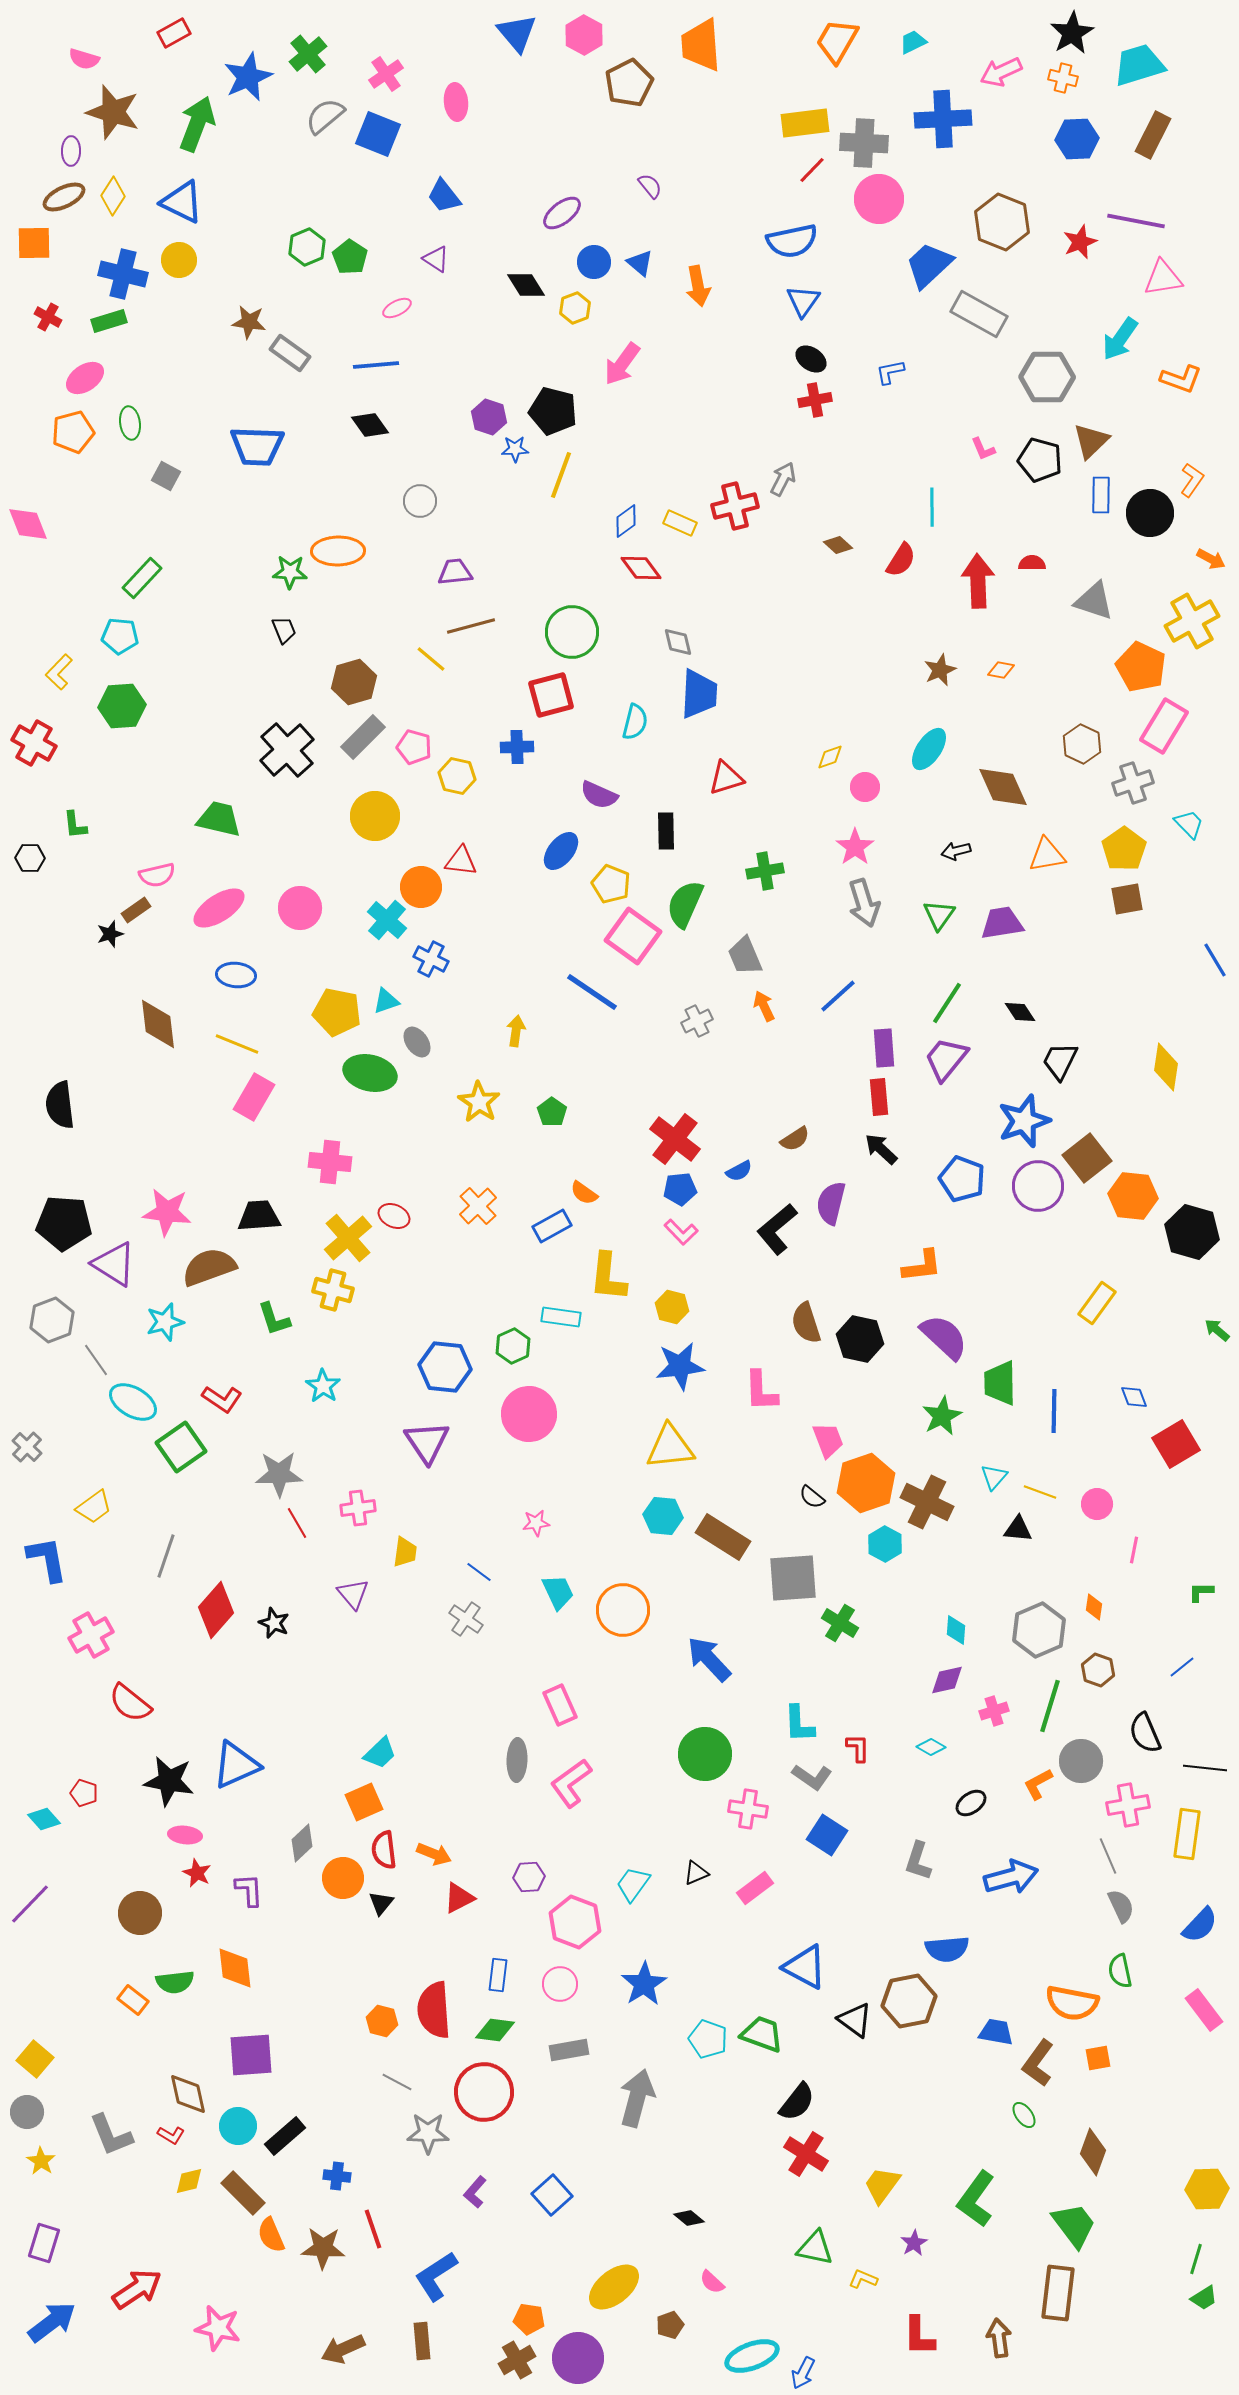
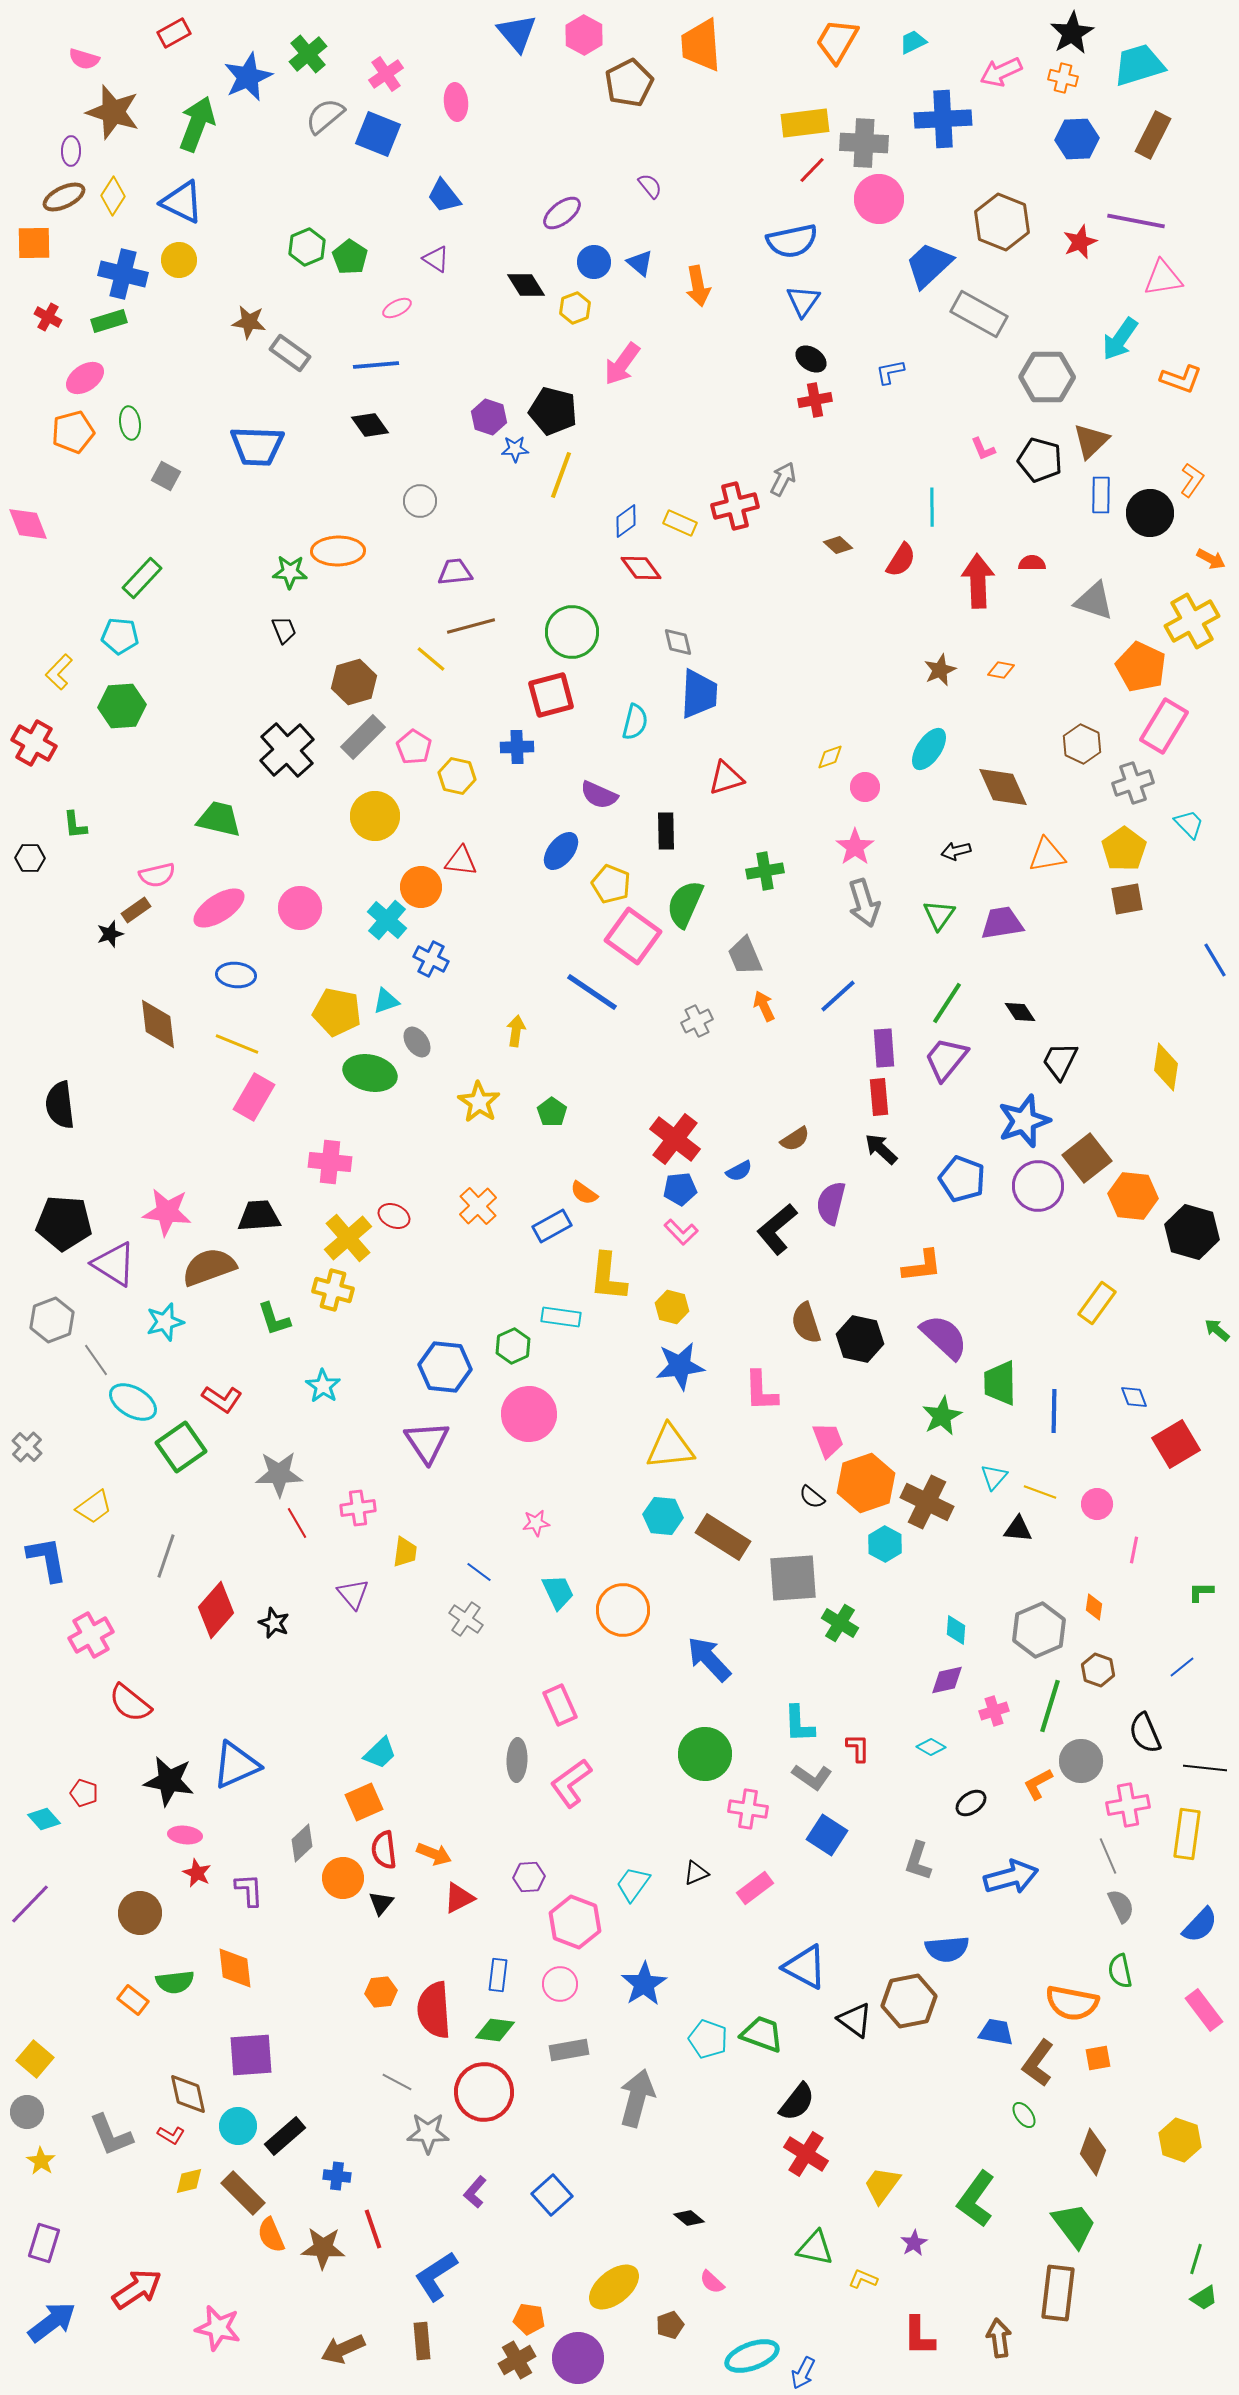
pink pentagon at (414, 747): rotated 16 degrees clockwise
orange hexagon at (382, 2021): moved 1 px left, 29 px up; rotated 20 degrees counterclockwise
yellow hexagon at (1207, 2189): moved 27 px left, 49 px up; rotated 21 degrees clockwise
